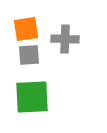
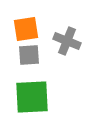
gray cross: moved 2 px right, 2 px down; rotated 20 degrees clockwise
